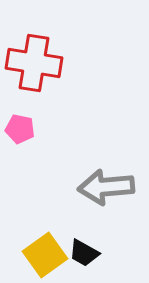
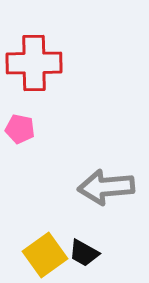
red cross: rotated 10 degrees counterclockwise
